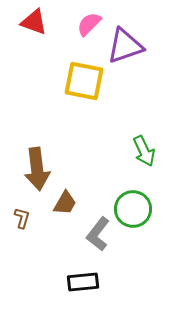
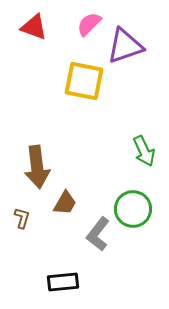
red triangle: moved 5 px down
brown arrow: moved 2 px up
black rectangle: moved 20 px left
